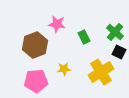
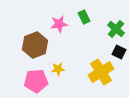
pink star: moved 2 px right; rotated 18 degrees counterclockwise
green cross: moved 1 px right, 3 px up
green rectangle: moved 20 px up
yellow star: moved 6 px left
